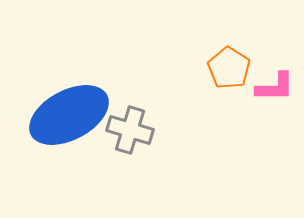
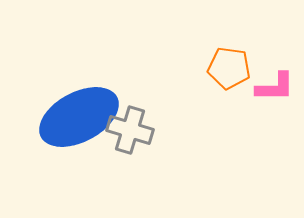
orange pentagon: rotated 24 degrees counterclockwise
blue ellipse: moved 10 px right, 2 px down
